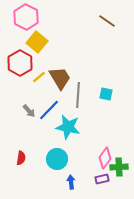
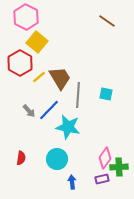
blue arrow: moved 1 px right
